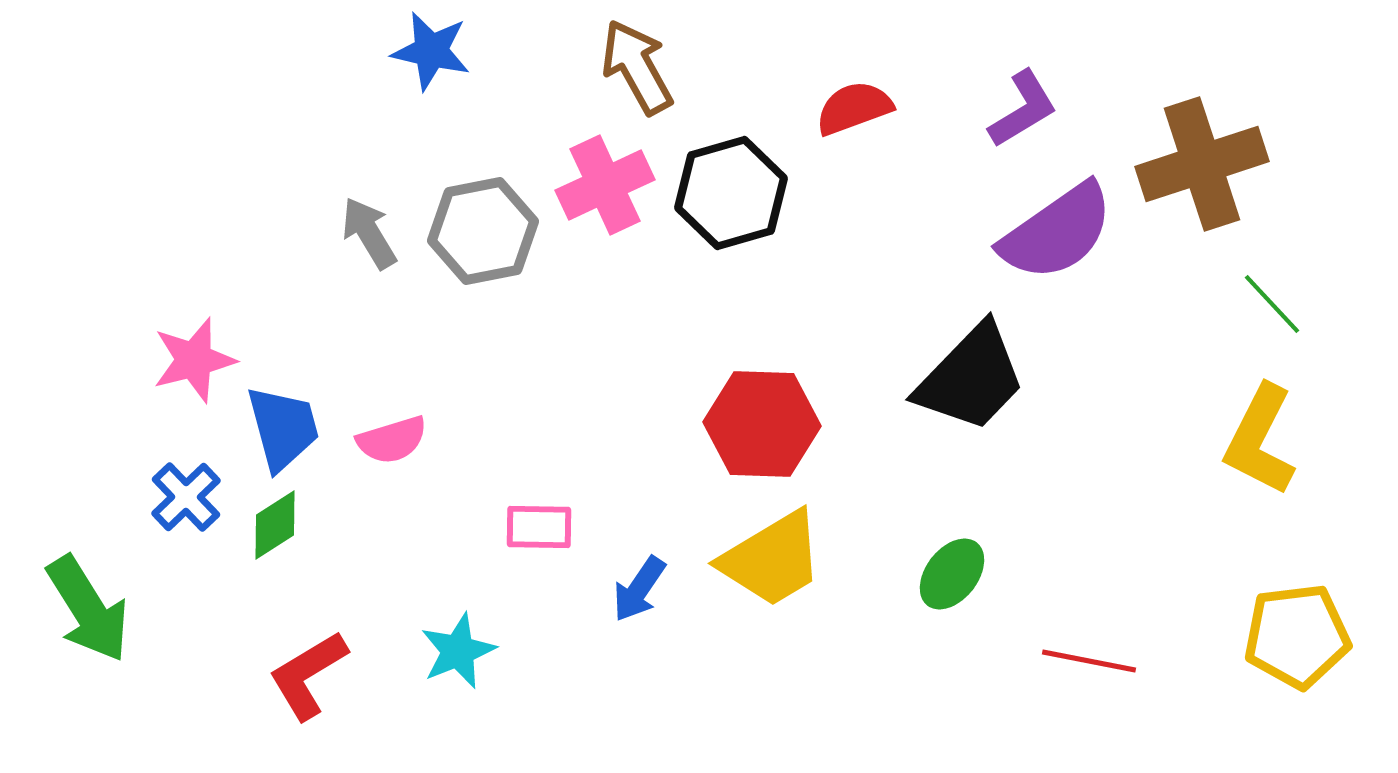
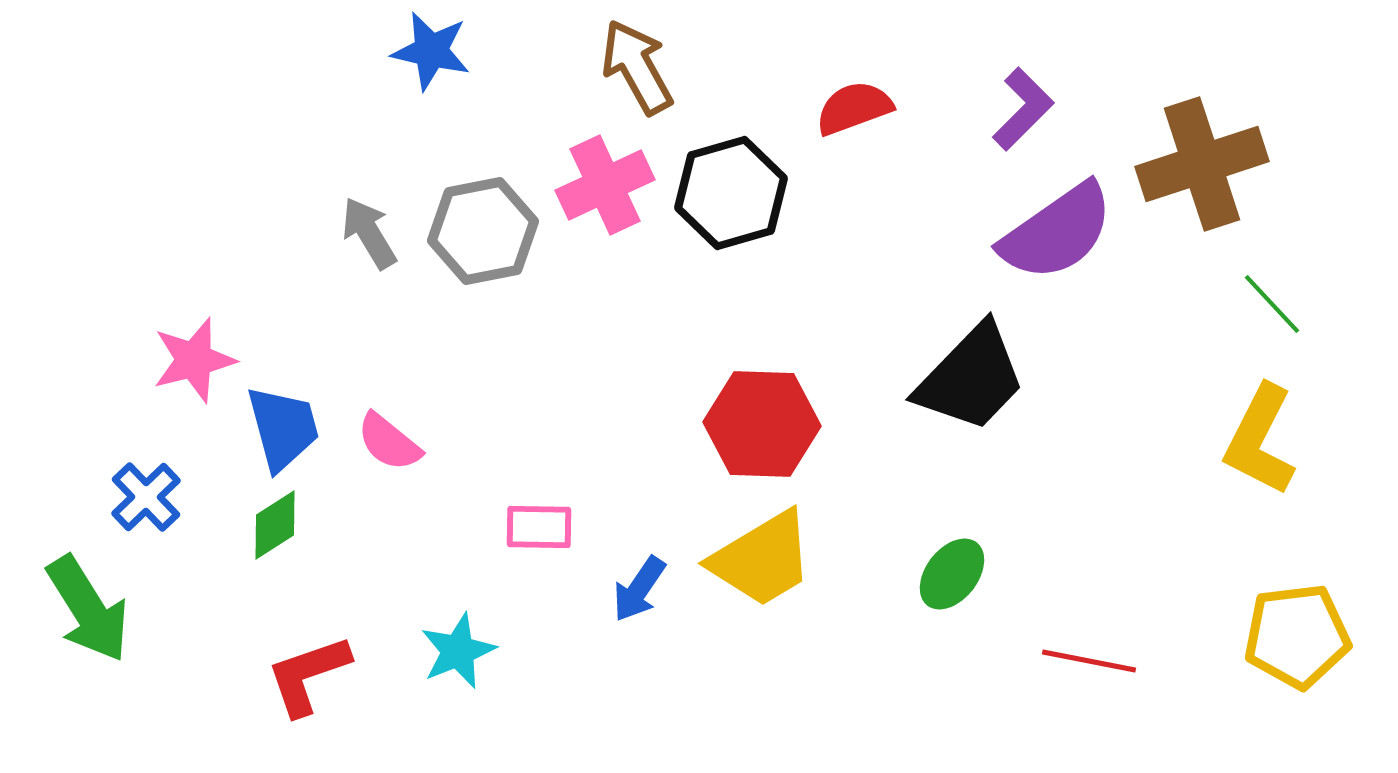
purple L-shape: rotated 14 degrees counterclockwise
pink semicircle: moved 3 px left, 2 px down; rotated 56 degrees clockwise
blue cross: moved 40 px left
yellow trapezoid: moved 10 px left
red L-shape: rotated 12 degrees clockwise
